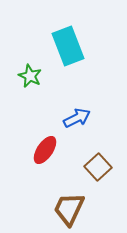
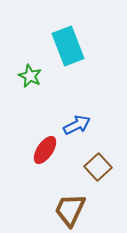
blue arrow: moved 7 px down
brown trapezoid: moved 1 px right, 1 px down
